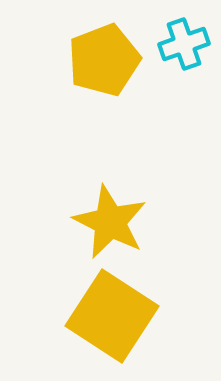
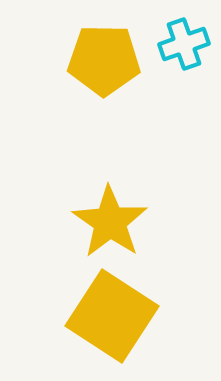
yellow pentagon: rotated 22 degrees clockwise
yellow star: rotated 8 degrees clockwise
